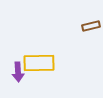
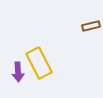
yellow rectangle: rotated 64 degrees clockwise
